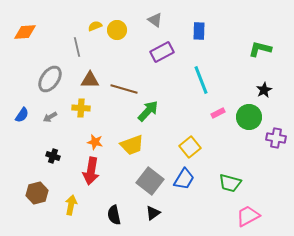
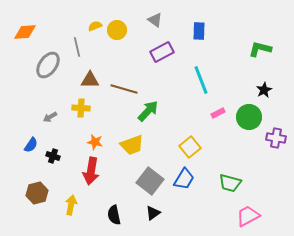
gray ellipse: moved 2 px left, 14 px up
blue semicircle: moved 9 px right, 30 px down
